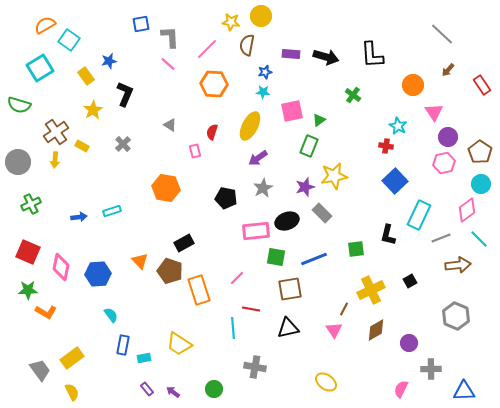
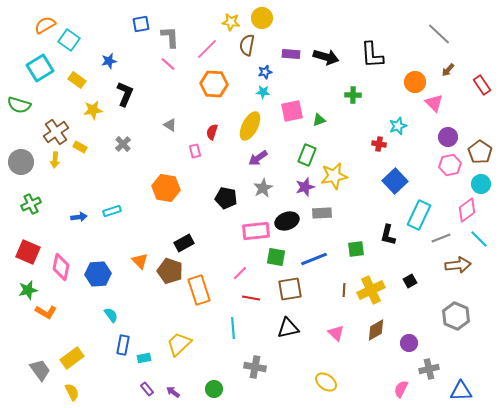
yellow circle at (261, 16): moved 1 px right, 2 px down
gray line at (442, 34): moved 3 px left
yellow rectangle at (86, 76): moved 9 px left, 4 px down; rotated 18 degrees counterclockwise
orange circle at (413, 85): moved 2 px right, 3 px up
green cross at (353, 95): rotated 35 degrees counterclockwise
yellow star at (93, 110): rotated 24 degrees clockwise
pink triangle at (434, 112): moved 9 px up; rotated 12 degrees counterclockwise
green triangle at (319, 120): rotated 16 degrees clockwise
cyan star at (398, 126): rotated 24 degrees clockwise
yellow rectangle at (82, 146): moved 2 px left, 1 px down
green rectangle at (309, 146): moved 2 px left, 9 px down
red cross at (386, 146): moved 7 px left, 2 px up
gray circle at (18, 162): moved 3 px right
pink hexagon at (444, 163): moved 6 px right, 2 px down
gray rectangle at (322, 213): rotated 48 degrees counterclockwise
pink line at (237, 278): moved 3 px right, 5 px up
green star at (28, 290): rotated 12 degrees counterclockwise
red line at (251, 309): moved 11 px up
brown line at (344, 309): moved 19 px up; rotated 24 degrees counterclockwise
pink triangle at (334, 330): moved 2 px right, 3 px down; rotated 12 degrees counterclockwise
yellow trapezoid at (179, 344): rotated 104 degrees clockwise
gray cross at (431, 369): moved 2 px left; rotated 12 degrees counterclockwise
blue triangle at (464, 391): moved 3 px left
